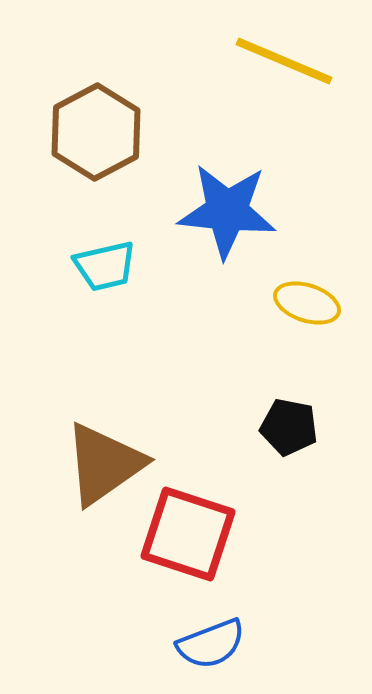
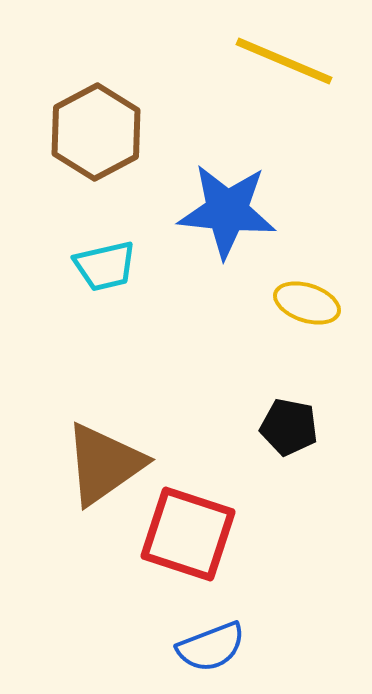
blue semicircle: moved 3 px down
